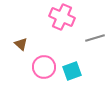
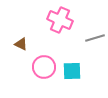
pink cross: moved 2 px left, 3 px down
brown triangle: rotated 16 degrees counterclockwise
cyan square: rotated 18 degrees clockwise
